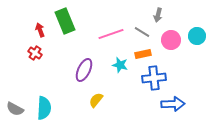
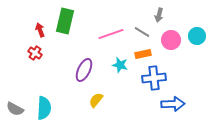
gray arrow: moved 1 px right
green rectangle: rotated 35 degrees clockwise
